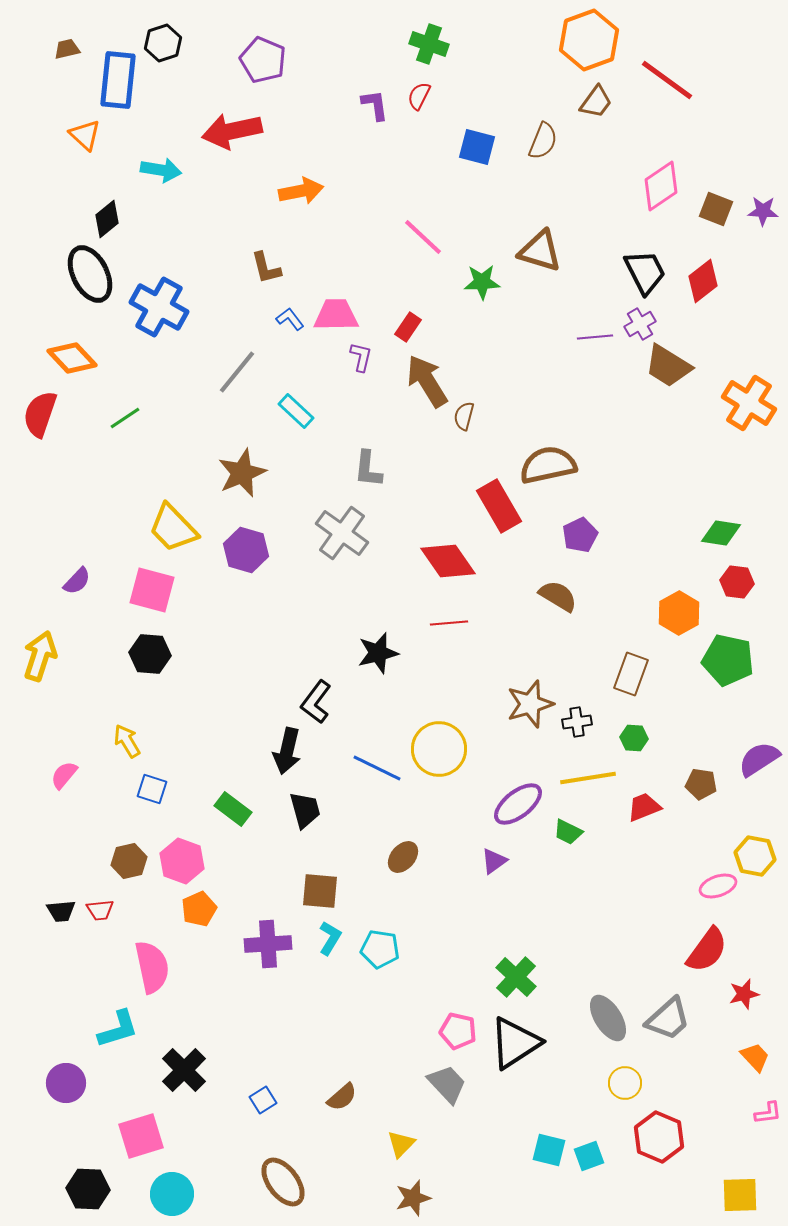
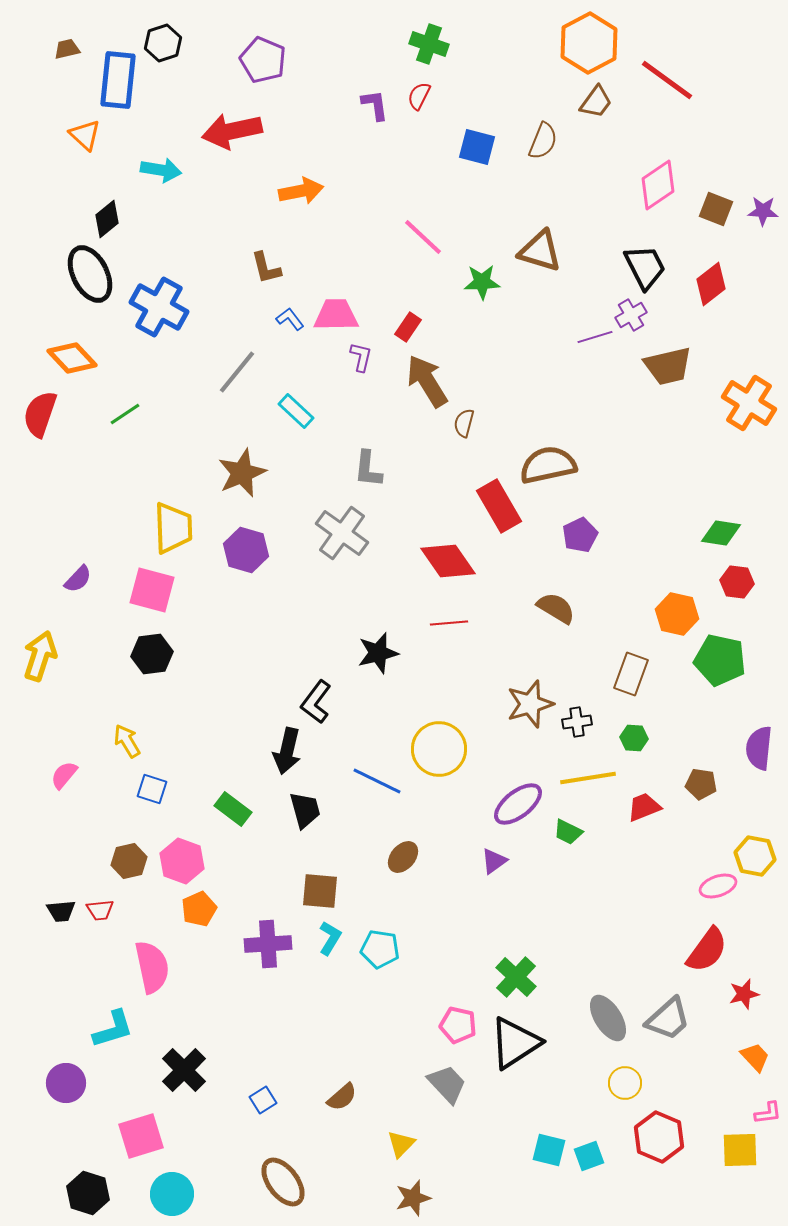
orange hexagon at (589, 40): moved 3 px down; rotated 8 degrees counterclockwise
pink diamond at (661, 186): moved 3 px left, 1 px up
black trapezoid at (645, 272): moved 5 px up
red diamond at (703, 281): moved 8 px right, 3 px down
purple cross at (640, 324): moved 9 px left, 9 px up
purple line at (595, 337): rotated 12 degrees counterclockwise
brown trapezoid at (668, 366): rotated 45 degrees counterclockwise
brown semicircle at (464, 416): moved 7 px down
green line at (125, 418): moved 4 px up
yellow trapezoid at (173, 528): rotated 138 degrees counterclockwise
purple semicircle at (77, 581): moved 1 px right, 2 px up
brown semicircle at (558, 596): moved 2 px left, 12 px down
orange hexagon at (679, 613): moved 2 px left, 1 px down; rotated 18 degrees counterclockwise
black hexagon at (150, 654): moved 2 px right; rotated 12 degrees counterclockwise
green pentagon at (728, 660): moved 8 px left
purple semicircle at (759, 759): moved 11 px up; rotated 51 degrees counterclockwise
blue line at (377, 768): moved 13 px down
cyan L-shape at (118, 1029): moved 5 px left
pink pentagon at (458, 1031): moved 6 px up
black hexagon at (88, 1189): moved 4 px down; rotated 15 degrees clockwise
yellow square at (740, 1195): moved 45 px up
